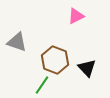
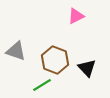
gray triangle: moved 1 px left, 9 px down
green line: rotated 24 degrees clockwise
